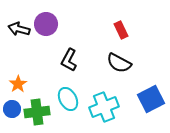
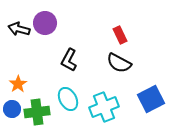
purple circle: moved 1 px left, 1 px up
red rectangle: moved 1 px left, 5 px down
